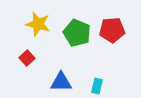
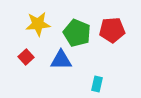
yellow star: rotated 20 degrees counterclockwise
red square: moved 1 px left, 1 px up
blue triangle: moved 22 px up
cyan rectangle: moved 2 px up
